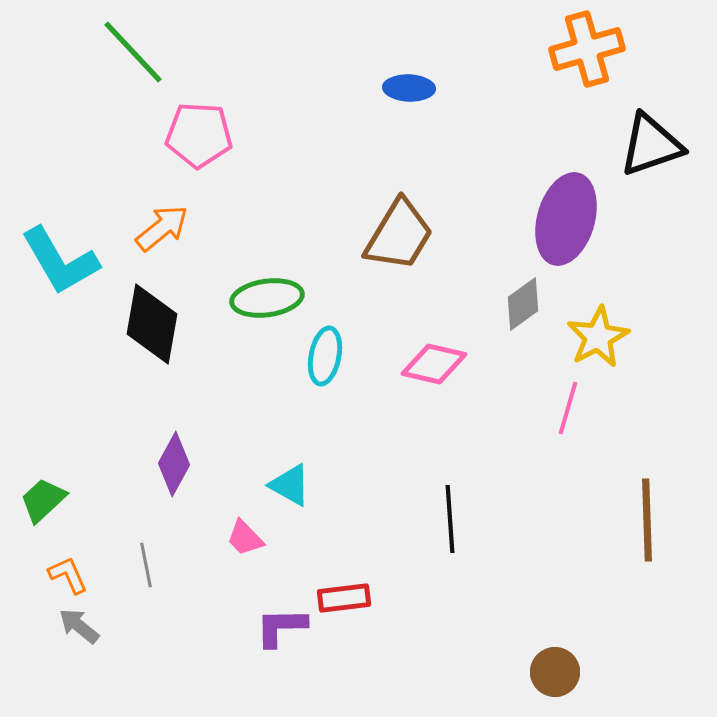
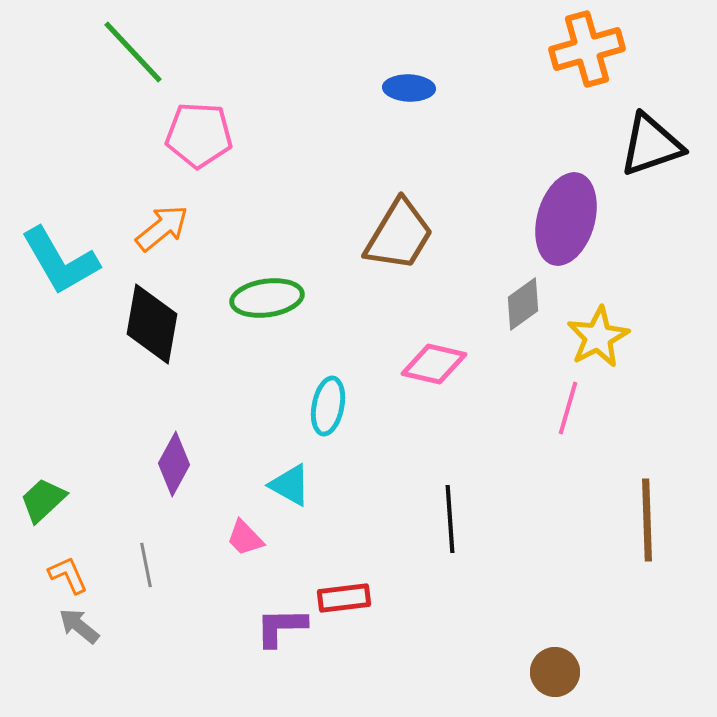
cyan ellipse: moved 3 px right, 50 px down
